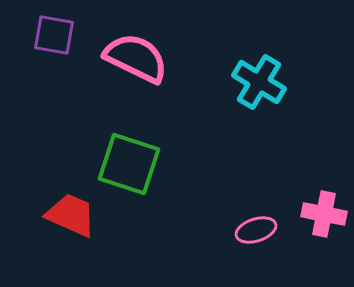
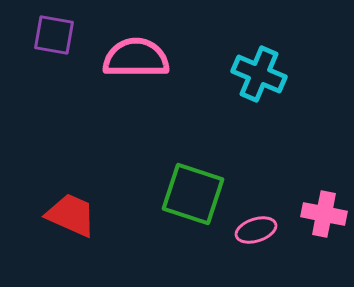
pink semicircle: rotated 26 degrees counterclockwise
cyan cross: moved 8 px up; rotated 8 degrees counterclockwise
green square: moved 64 px right, 30 px down
